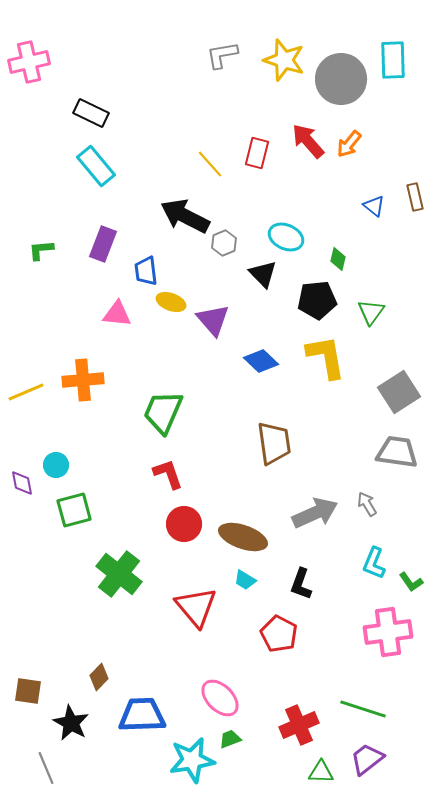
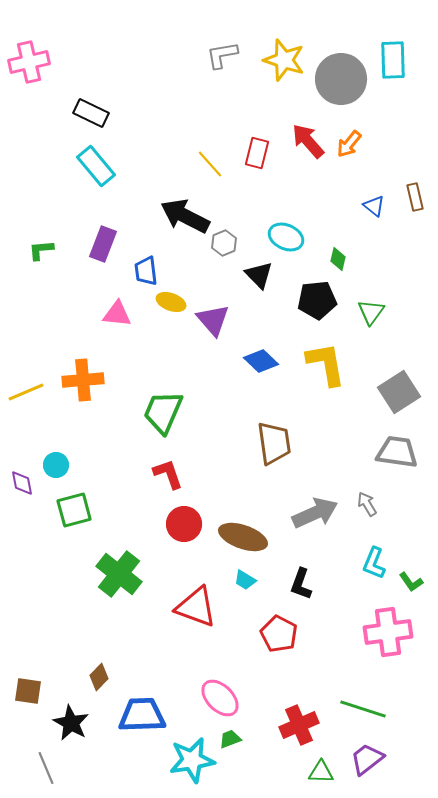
black triangle at (263, 274): moved 4 px left, 1 px down
yellow L-shape at (326, 357): moved 7 px down
red triangle at (196, 607): rotated 30 degrees counterclockwise
